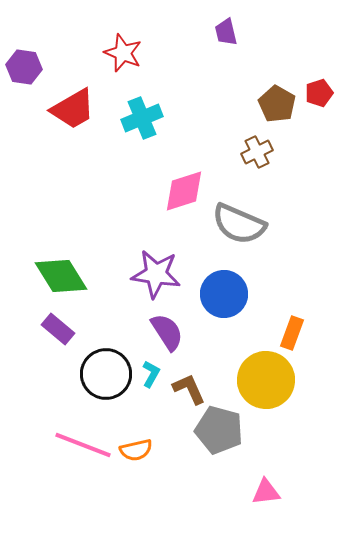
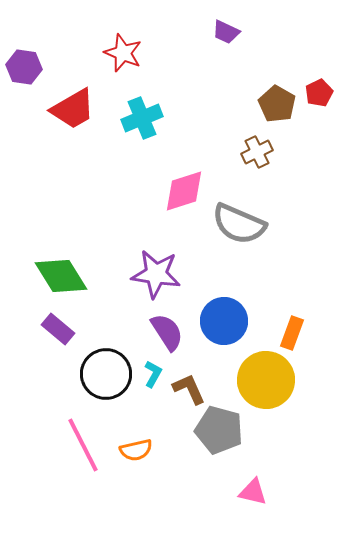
purple trapezoid: rotated 52 degrees counterclockwise
red pentagon: rotated 8 degrees counterclockwise
blue circle: moved 27 px down
cyan L-shape: moved 2 px right
pink line: rotated 42 degrees clockwise
pink triangle: moved 13 px left; rotated 20 degrees clockwise
